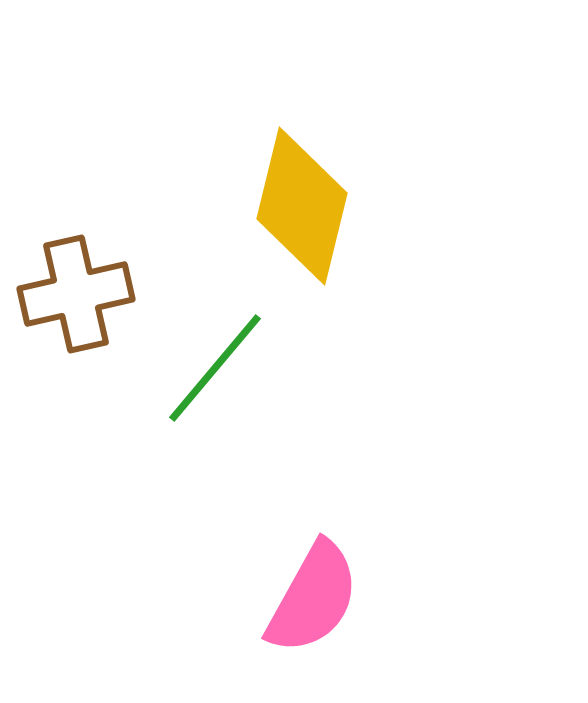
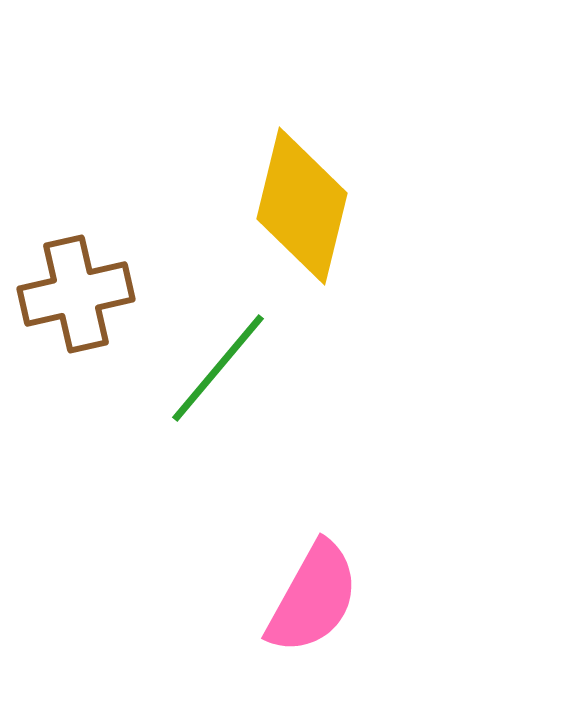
green line: moved 3 px right
